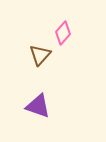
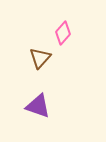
brown triangle: moved 3 px down
